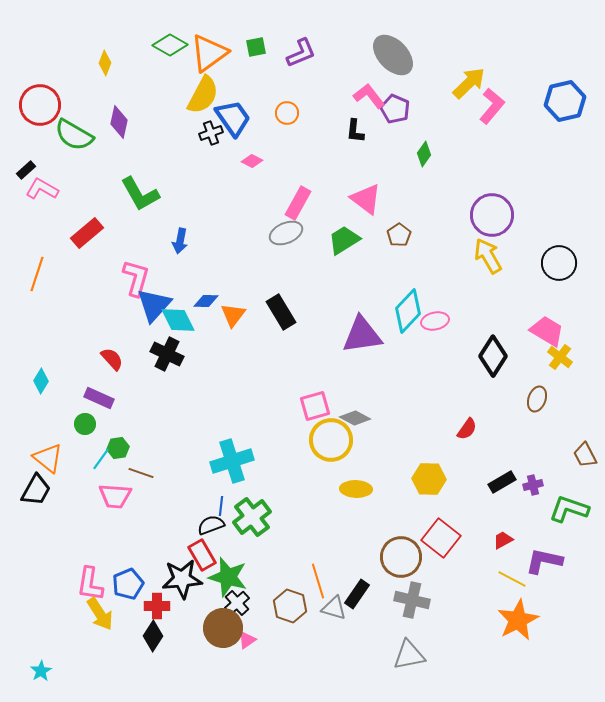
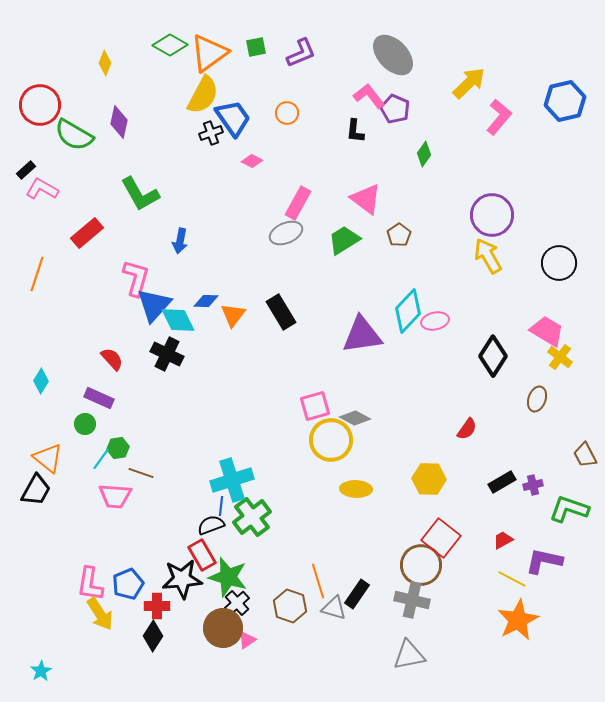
pink L-shape at (492, 106): moved 7 px right, 11 px down
cyan cross at (232, 461): moved 19 px down
brown circle at (401, 557): moved 20 px right, 8 px down
